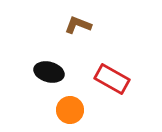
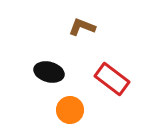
brown L-shape: moved 4 px right, 2 px down
red rectangle: rotated 8 degrees clockwise
